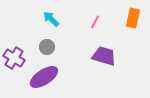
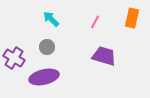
orange rectangle: moved 1 px left
purple ellipse: rotated 20 degrees clockwise
